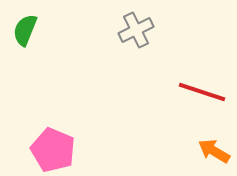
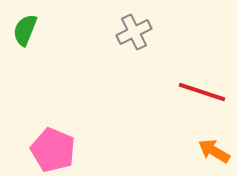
gray cross: moved 2 px left, 2 px down
